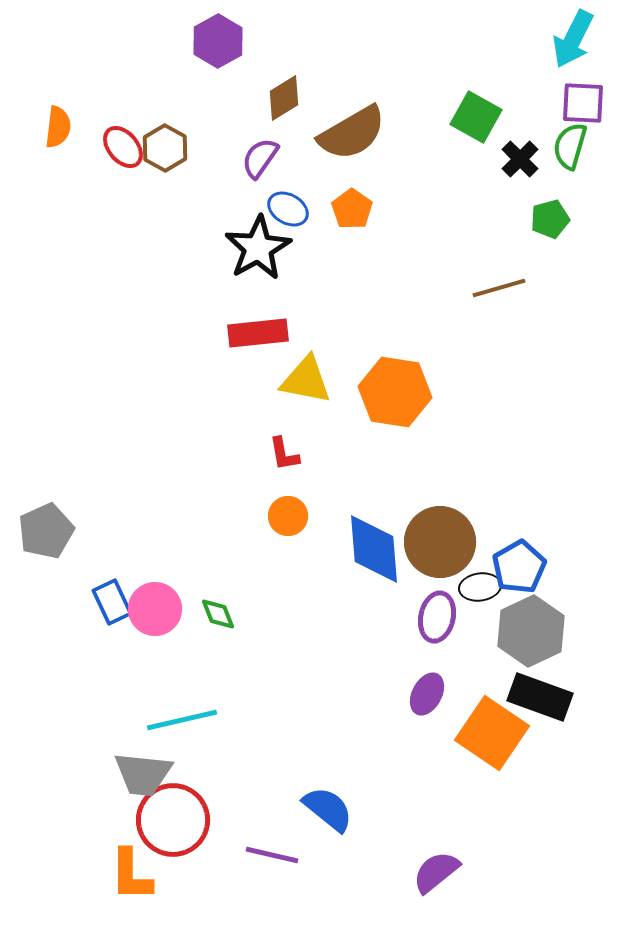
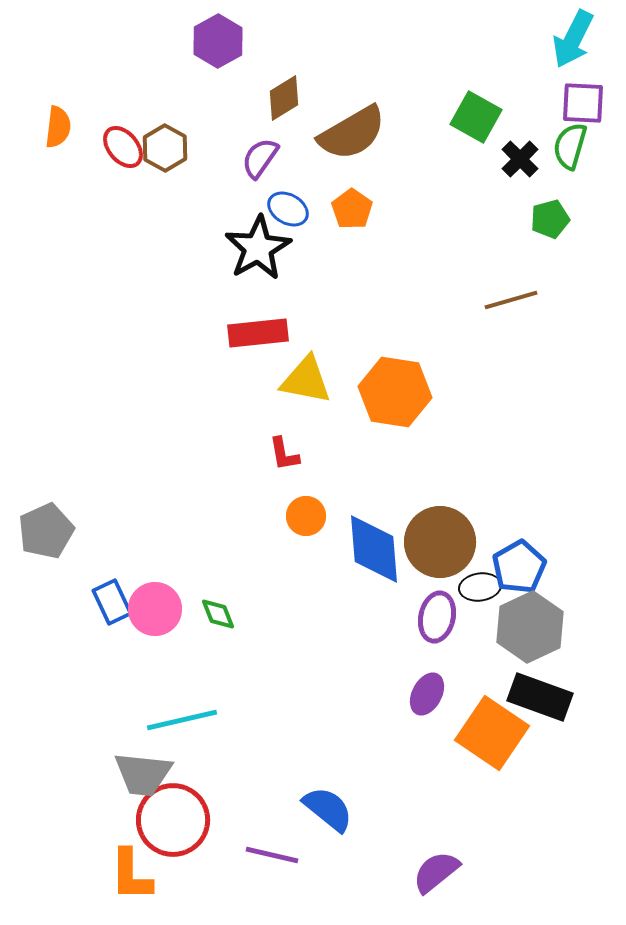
brown line at (499, 288): moved 12 px right, 12 px down
orange circle at (288, 516): moved 18 px right
gray hexagon at (531, 631): moved 1 px left, 4 px up
